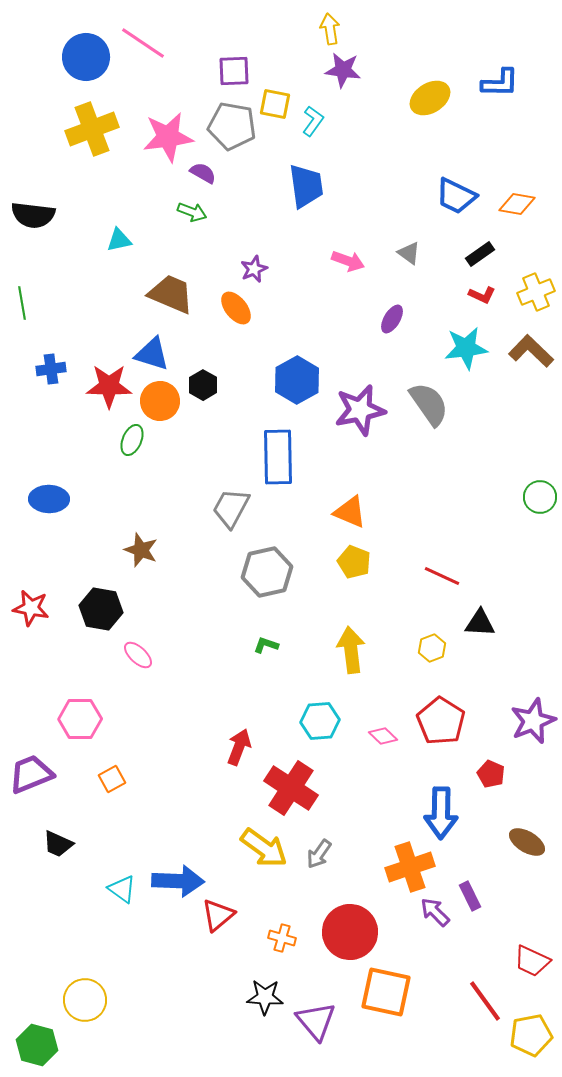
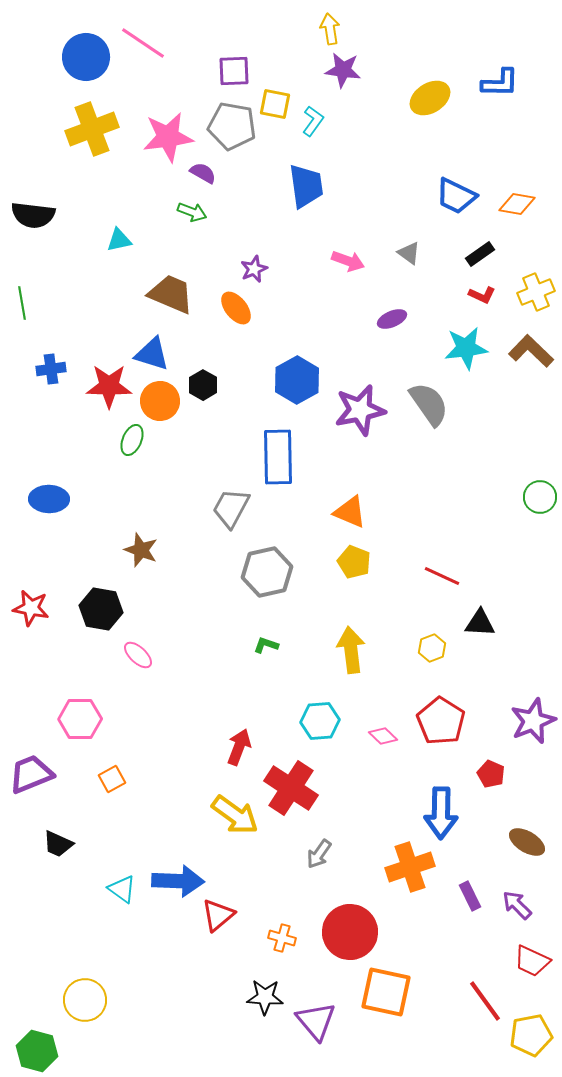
purple ellipse at (392, 319): rotated 36 degrees clockwise
yellow arrow at (264, 848): moved 29 px left, 33 px up
purple arrow at (435, 912): moved 82 px right, 7 px up
green hexagon at (37, 1045): moved 6 px down
